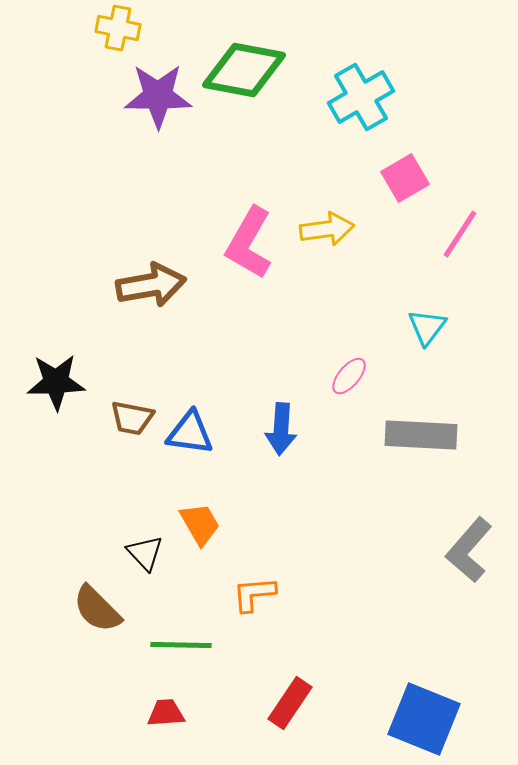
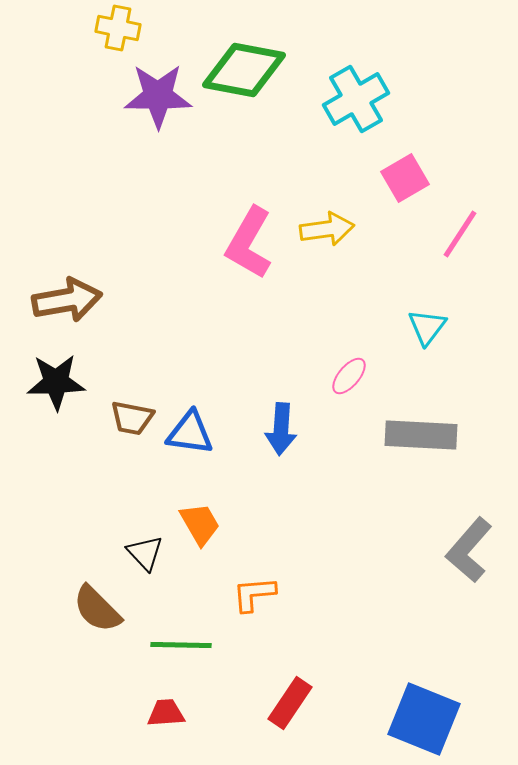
cyan cross: moved 5 px left, 2 px down
brown arrow: moved 84 px left, 15 px down
